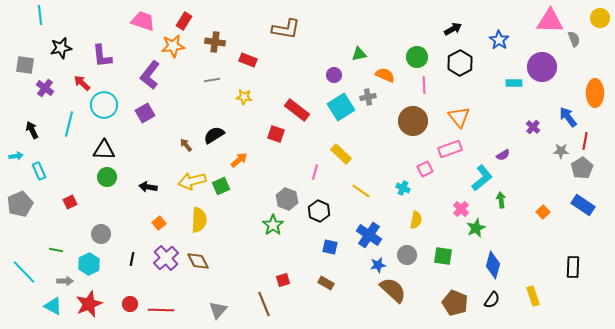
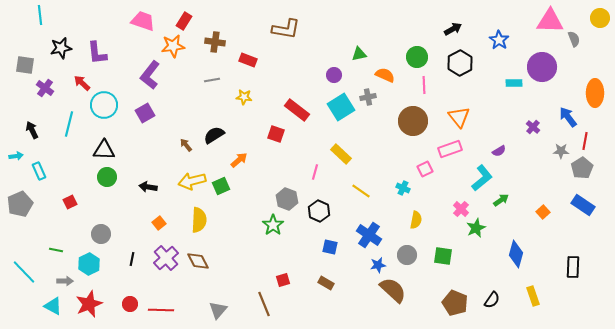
purple L-shape at (102, 56): moved 5 px left, 3 px up
purple semicircle at (503, 155): moved 4 px left, 4 px up
green arrow at (501, 200): rotated 63 degrees clockwise
blue diamond at (493, 265): moved 23 px right, 11 px up
